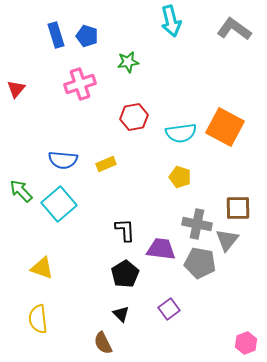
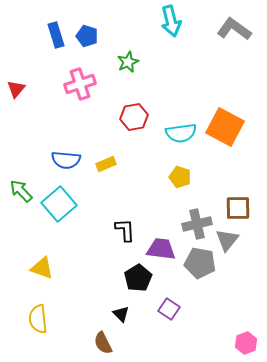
green star: rotated 15 degrees counterclockwise
blue semicircle: moved 3 px right
gray cross: rotated 24 degrees counterclockwise
black pentagon: moved 13 px right, 4 px down
purple square: rotated 20 degrees counterclockwise
